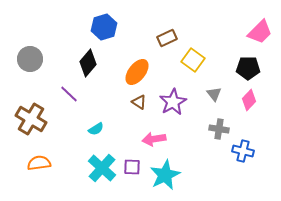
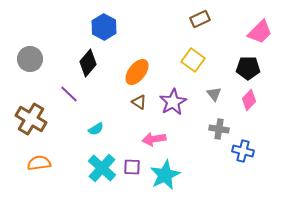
blue hexagon: rotated 15 degrees counterclockwise
brown rectangle: moved 33 px right, 19 px up
